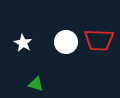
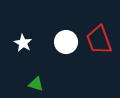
red trapezoid: rotated 68 degrees clockwise
